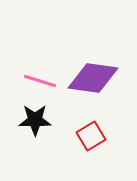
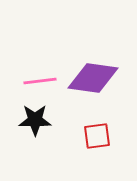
pink line: rotated 24 degrees counterclockwise
red square: moved 6 px right; rotated 24 degrees clockwise
